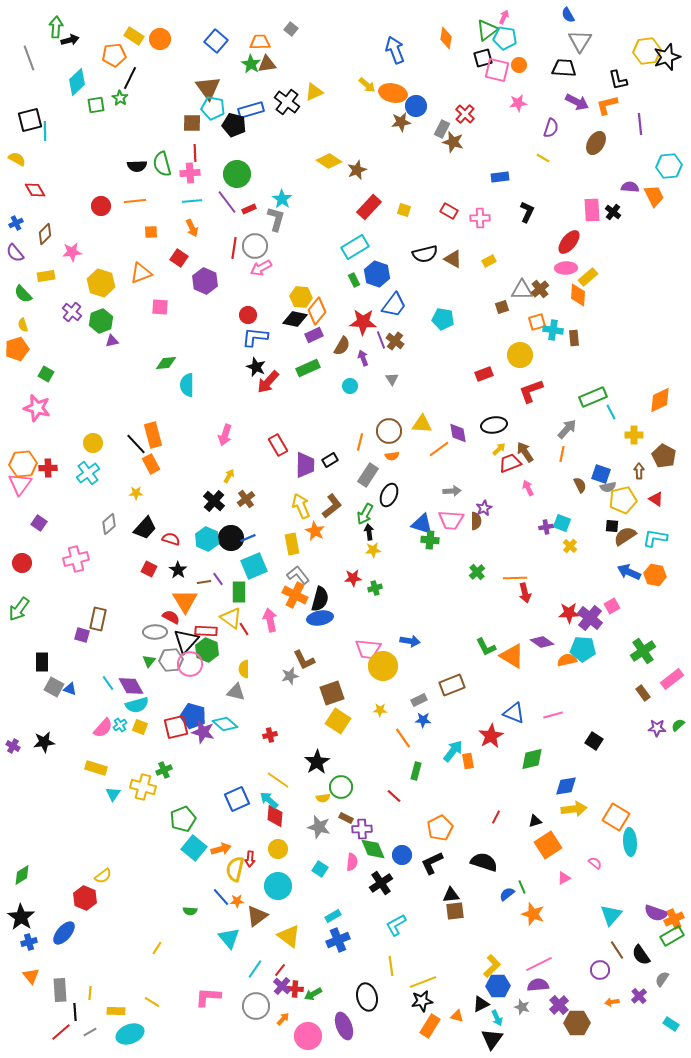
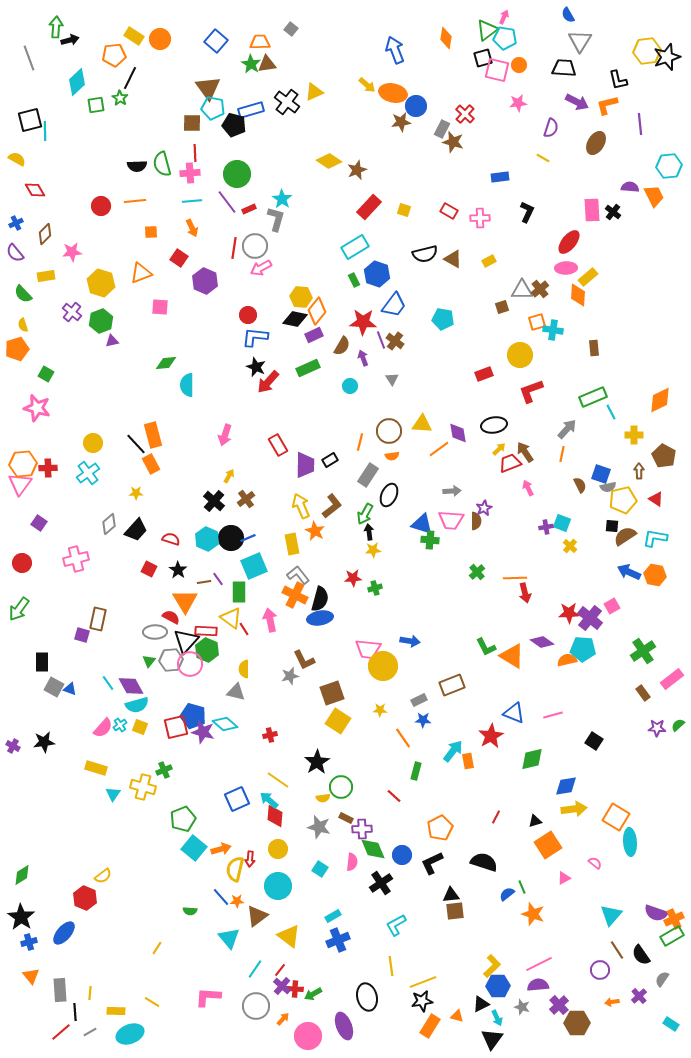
brown rectangle at (574, 338): moved 20 px right, 10 px down
black trapezoid at (145, 528): moved 9 px left, 2 px down
